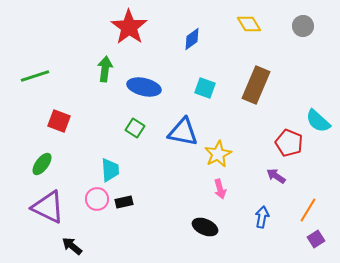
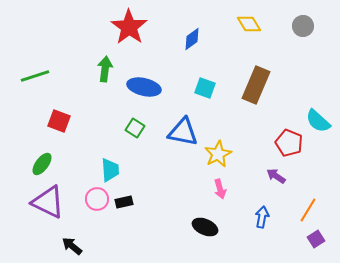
purple triangle: moved 5 px up
